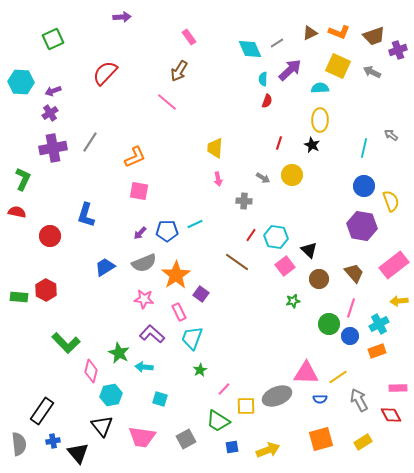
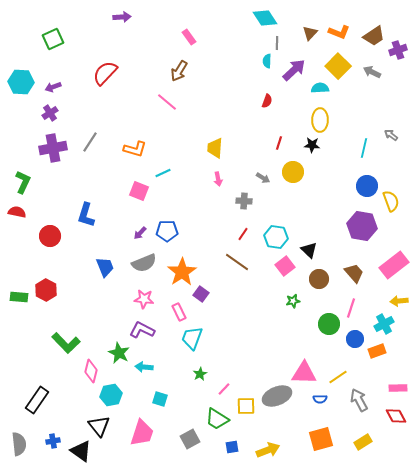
brown triangle at (310, 33): rotated 21 degrees counterclockwise
brown trapezoid at (374, 36): rotated 15 degrees counterclockwise
gray line at (277, 43): rotated 56 degrees counterclockwise
cyan diamond at (250, 49): moved 15 px right, 31 px up; rotated 10 degrees counterclockwise
yellow square at (338, 66): rotated 20 degrees clockwise
purple arrow at (290, 70): moved 4 px right
cyan semicircle at (263, 79): moved 4 px right, 18 px up
purple arrow at (53, 91): moved 4 px up
black star at (312, 145): rotated 21 degrees counterclockwise
orange L-shape at (135, 157): moved 8 px up; rotated 40 degrees clockwise
yellow circle at (292, 175): moved 1 px right, 3 px up
green L-shape at (23, 179): moved 3 px down
blue circle at (364, 186): moved 3 px right
pink square at (139, 191): rotated 12 degrees clockwise
cyan line at (195, 224): moved 32 px left, 51 px up
red line at (251, 235): moved 8 px left, 1 px up
blue trapezoid at (105, 267): rotated 100 degrees clockwise
orange star at (176, 275): moved 6 px right, 3 px up
cyan cross at (379, 324): moved 5 px right
purple L-shape at (152, 334): moved 10 px left, 4 px up; rotated 15 degrees counterclockwise
blue circle at (350, 336): moved 5 px right, 3 px down
green star at (200, 370): moved 4 px down
pink triangle at (306, 373): moved 2 px left
black rectangle at (42, 411): moved 5 px left, 11 px up
red diamond at (391, 415): moved 5 px right, 1 px down
green trapezoid at (218, 421): moved 1 px left, 2 px up
black triangle at (102, 426): moved 3 px left
pink trapezoid at (142, 437): moved 4 px up; rotated 80 degrees counterclockwise
gray square at (186, 439): moved 4 px right
black triangle at (78, 453): moved 3 px right, 2 px up; rotated 15 degrees counterclockwise
